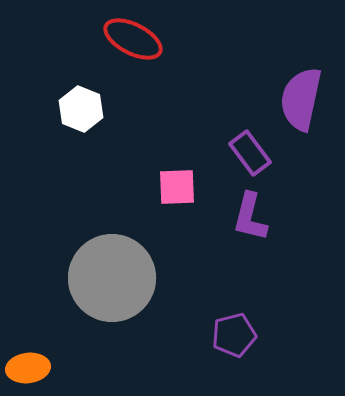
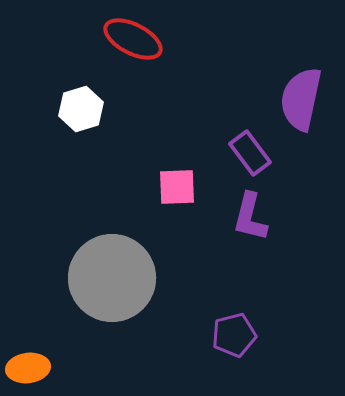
white hexagon: rotated 21 degrees clockwise
